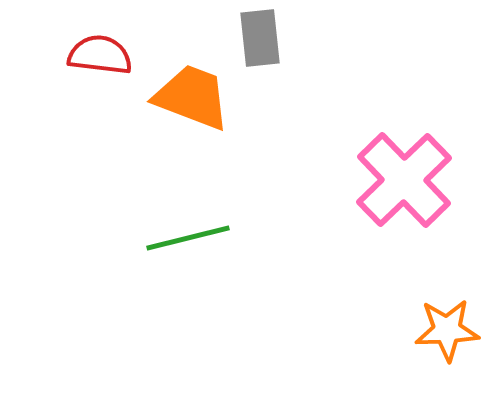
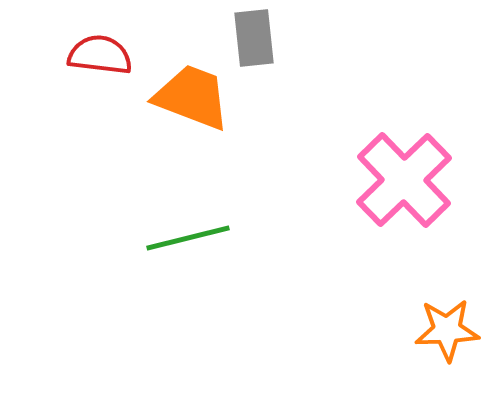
gray rectangle: moved 6 px left
